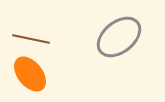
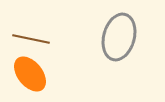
gray ellipse: rotated 36 degrees counterclockwise
